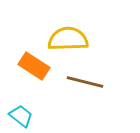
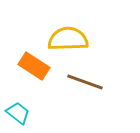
brown line: rotated 6 degrees clockwise
cyan trapezoid: moved 3 px left, 3 px up
